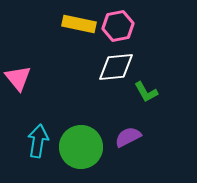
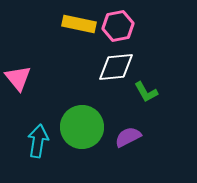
green circle: moved 1 px right, 20 px up
